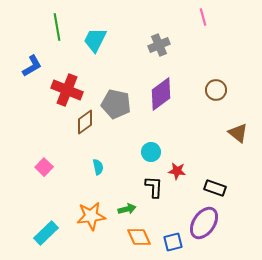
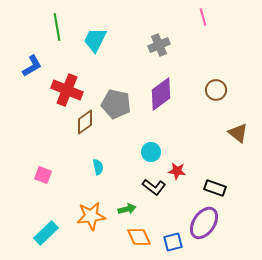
pink square: moved 1 px left, 8 px down; rotated 24 degrees counterclockwise
black L-shape: rotated 125 degrees clockwise
